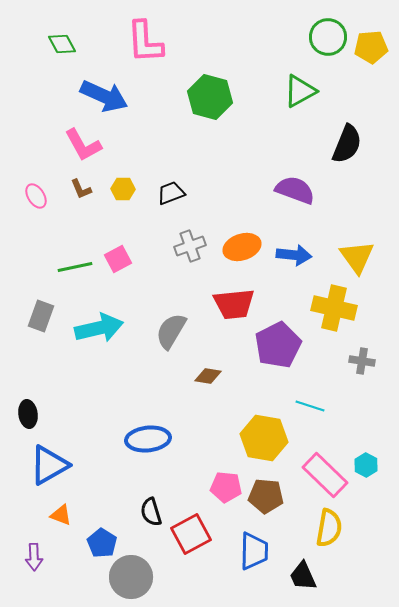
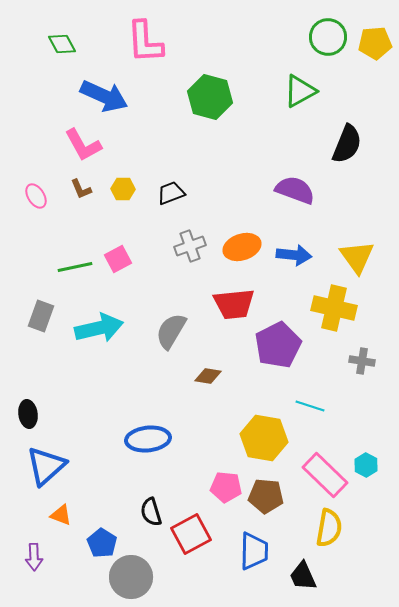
yellow pentagon at (371, 47): moved 4 px right, 4 px up
blue triangle at (49, 465): moved 3 px left, 1 px down; rotated 12 degrees counterclockwise
